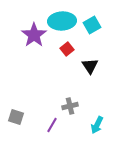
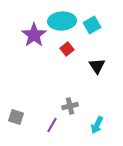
black triangle: moved 7 px right
